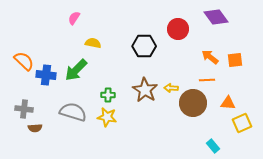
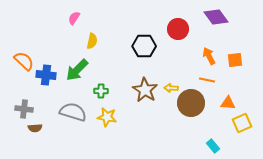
yellow semicircle: moved 1 px left, 2 px up; rotated 91 degrees clockwise
orange arrow: moved 1 px left, 1 px up; rotated 24 degrees clockwise
green arrow: moved 1 px right
orange line: rotated 14 degrees clockwise
green cross: moved 7 px left, 4 px up
brown circle: moved 2 px left
